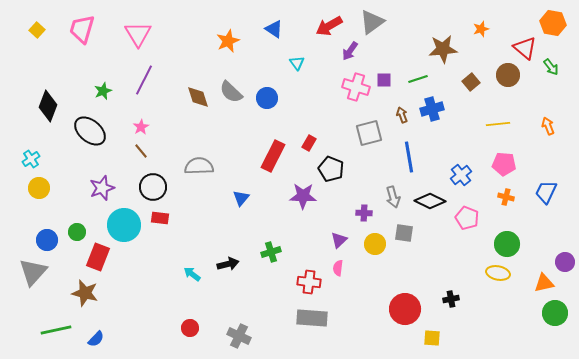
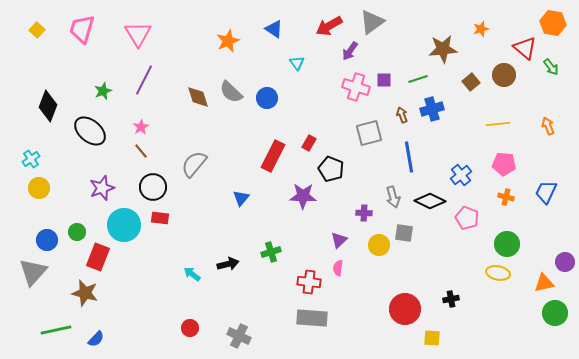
brown circle at (508, 75): moved 4 px left
gray semicircle at (199, 166): moved 5 px left, 2 px up; rotated 48 degrees counterclockwise
yellow circle at (375, 244): moved 4 px right, 1 px down
